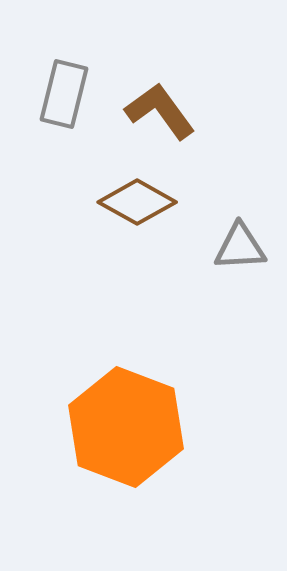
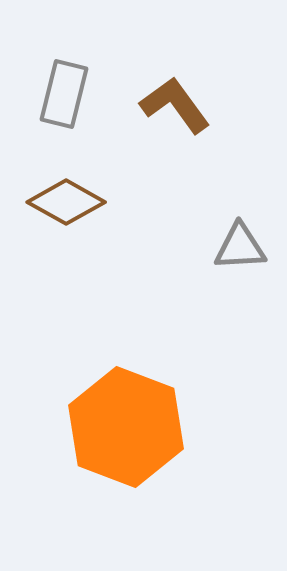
brown L-shape: moved 15 px right, 6 px up
brown diamond: moved 71 px left
